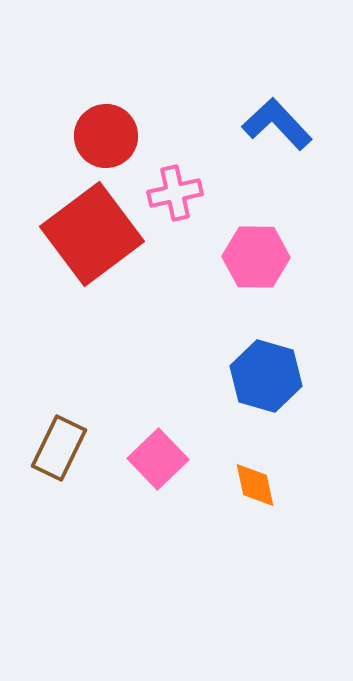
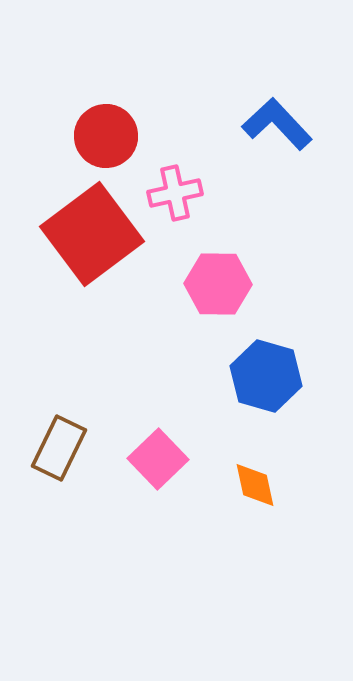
pink hexagon: moved 38 px left, 27 px down
